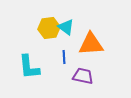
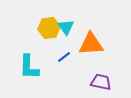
cyan triangle: rotated 18 degrees clockwise
blue line: rotated 56 degrees clockwise
cyan L-shape: rotated 8 degrees clockwise
purple trapezoid: moved 18 px right, 6 px down
